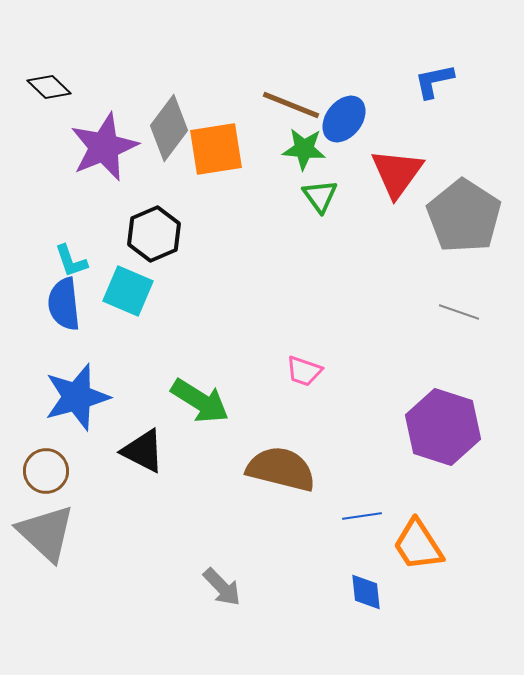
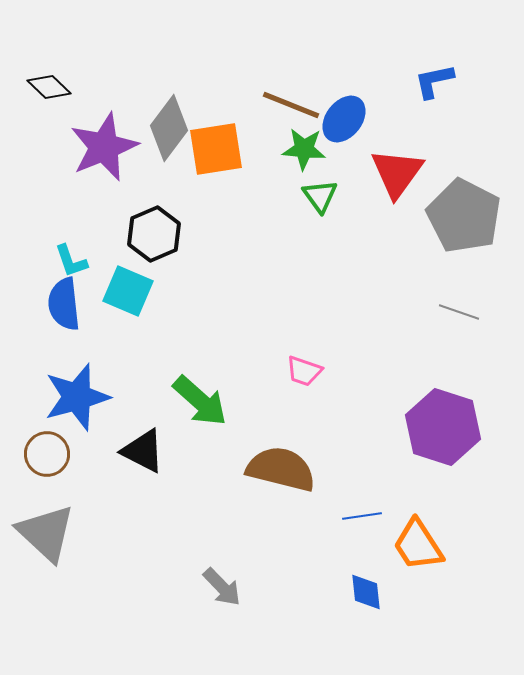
gray pentagon: rotated 6 degrees counterclockwise
green arrow: rotated 10 degrees clockwise
brown circle: moved 1 px right, 17 px up
